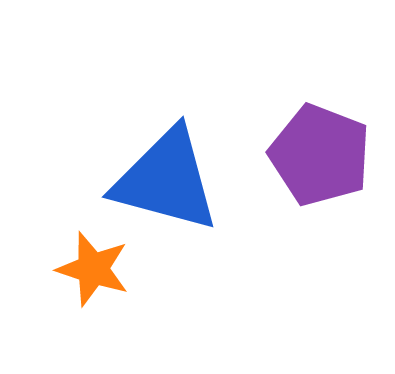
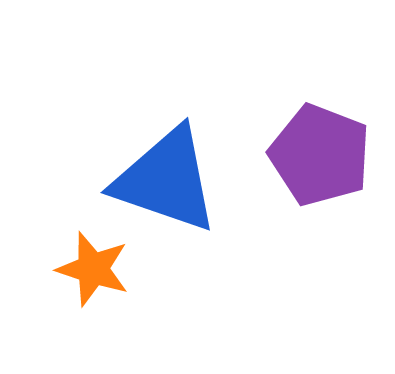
blue triangle: rotated 4 degrees clockwise
